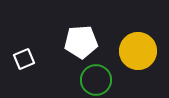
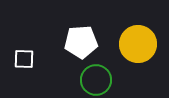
yellow circle: moved 7 px up
white square: rotated 25 degrees clockwise
